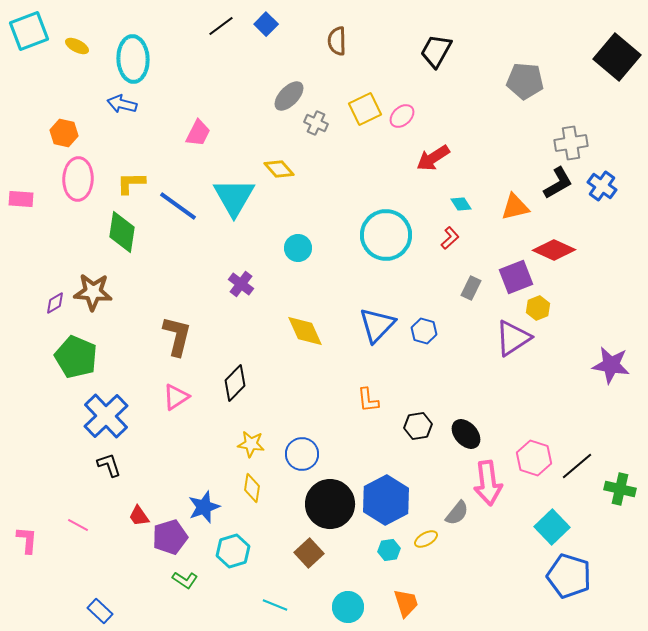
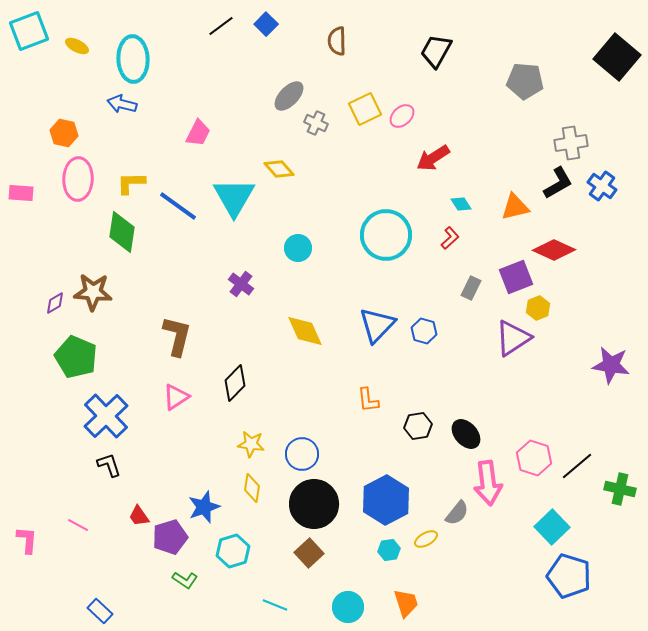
pink rectangle at (21, 199): moved 6 px up
black circle at (330, 504): moved 16 px left
